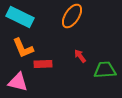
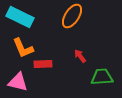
green trapezoid: moved 3 px left, 7 px down
